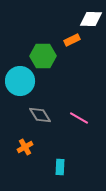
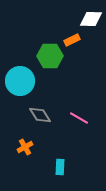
green hexagon: moved 7 px right
